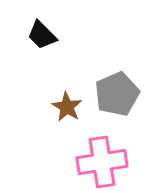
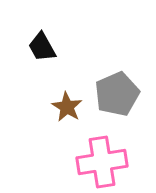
black trapezoid: moved 12 px down; rotated 16 degrees clockwise
